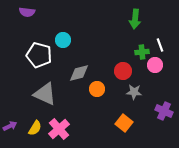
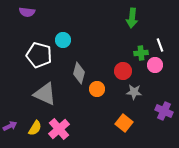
green arrow: moved 3 px left, 1 px up
green cross: moved 1 px left, 1 px down
gray diamond: rotated 60 degrees counterclockwise
